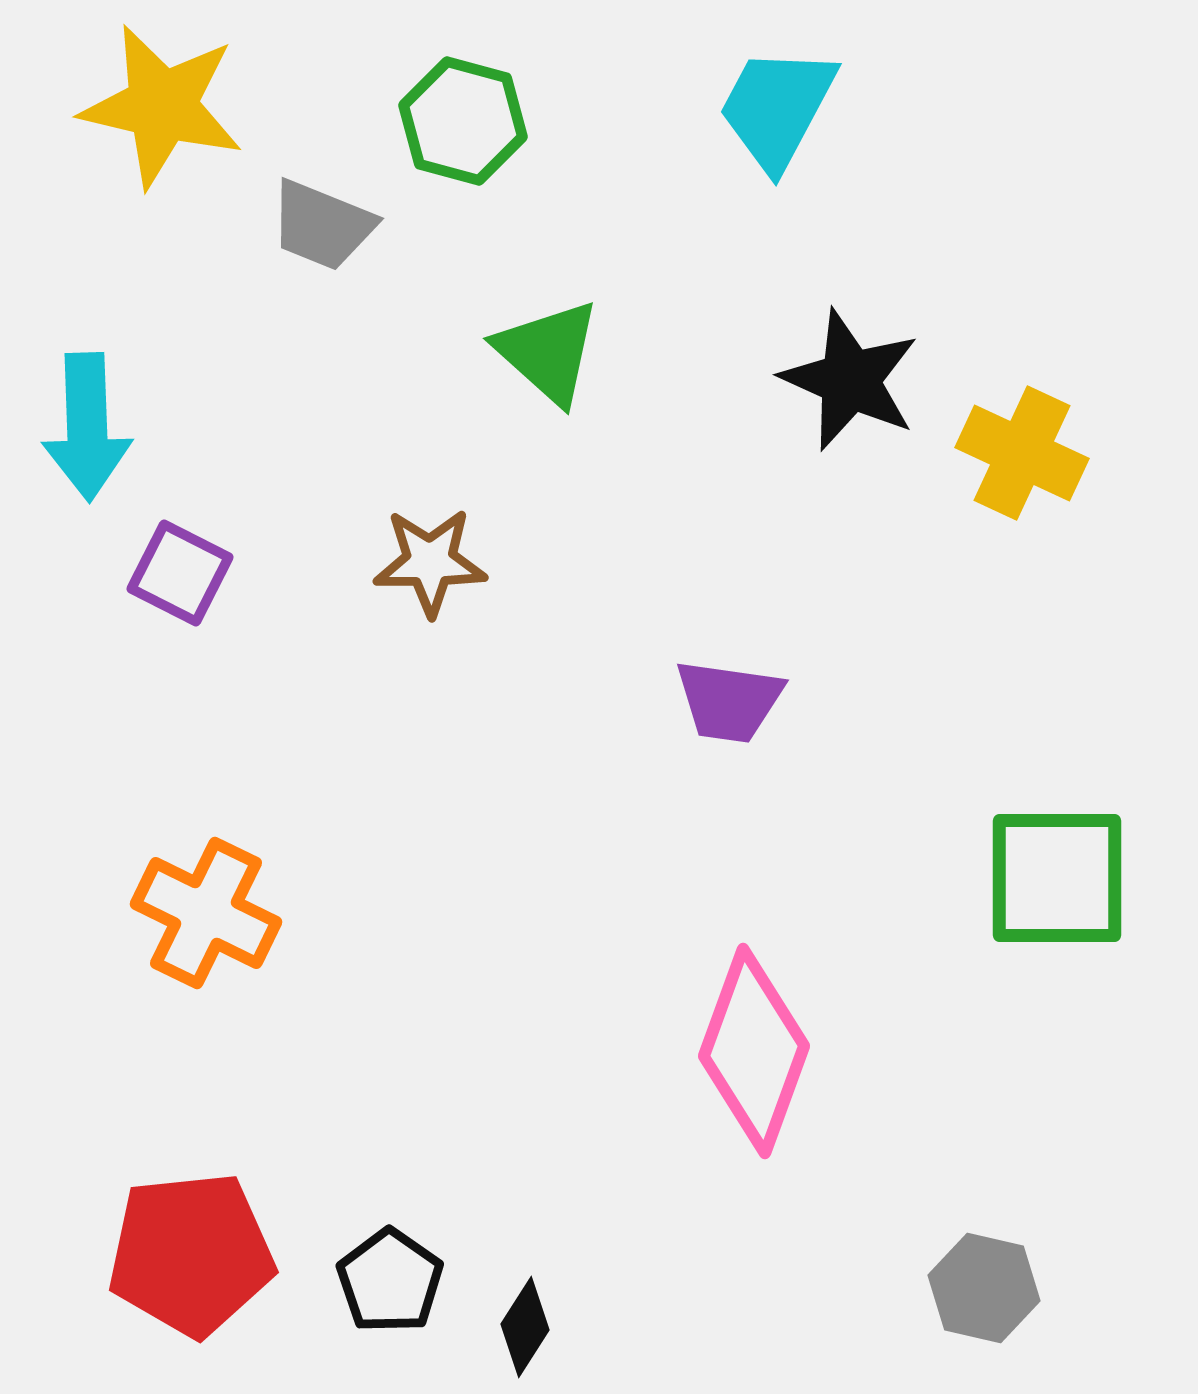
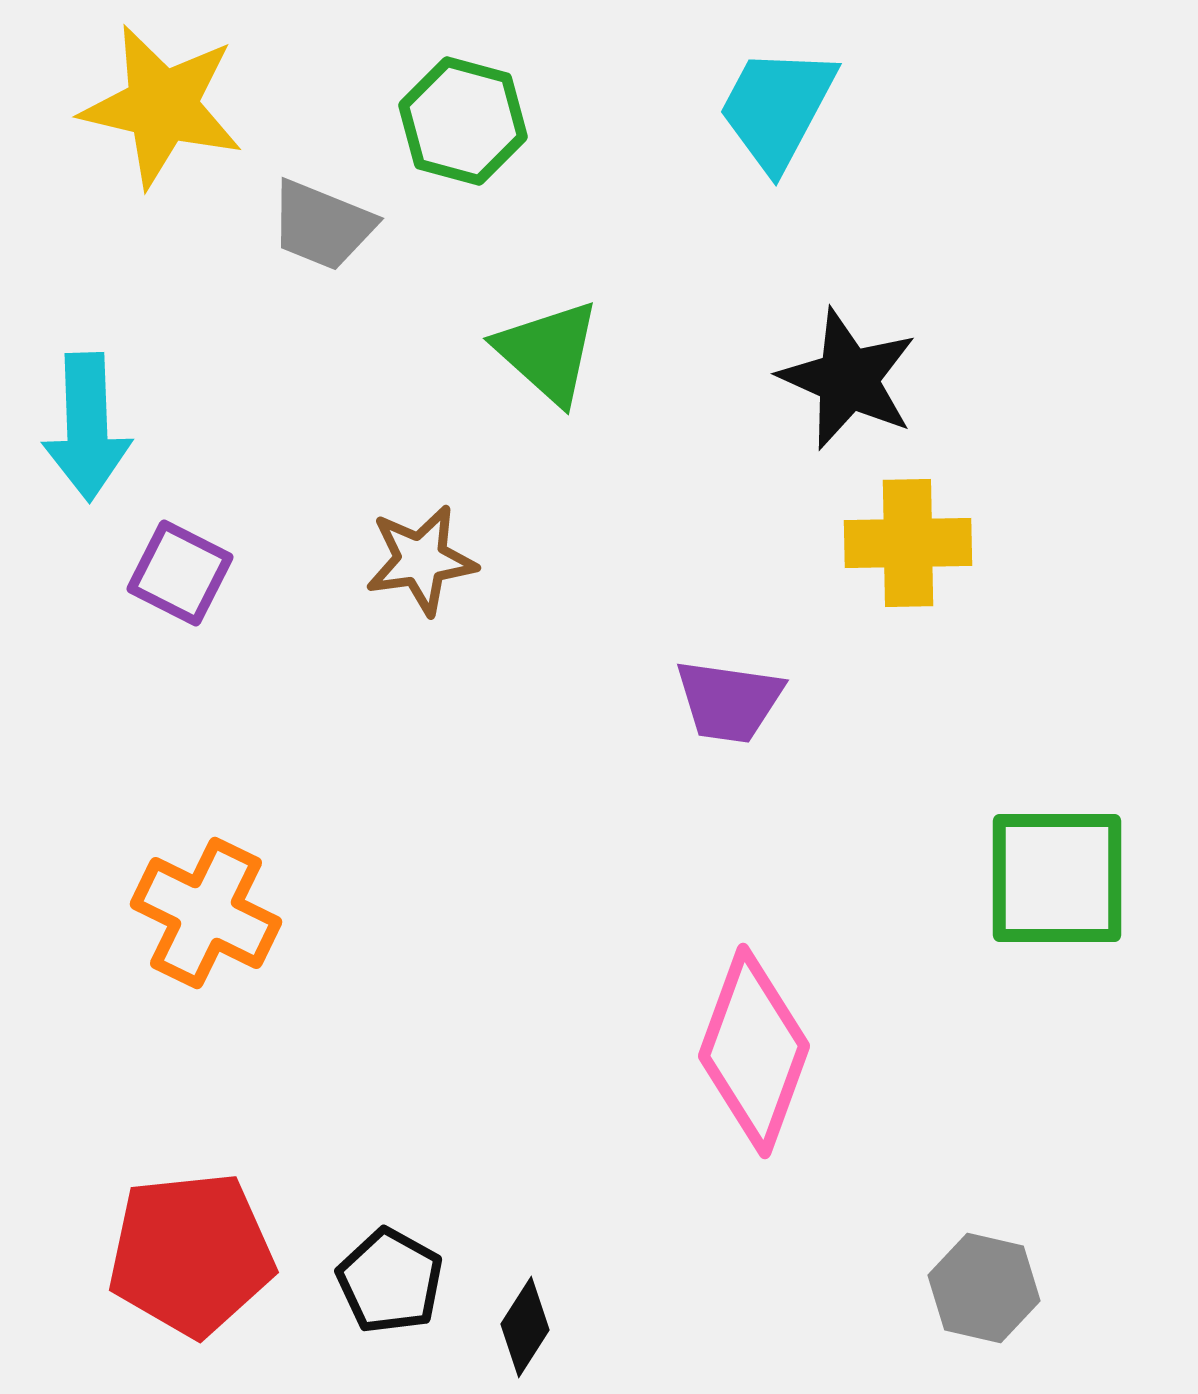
black star: moved 2 px left, 1 px up
yellow cross: moved 114 px left, 90 px down; rotated 26 degrees counterclockwise
brown star: moved 9 px left, 2 px up; rotated 8 degrees counterclockwise
black pentagon: rotated 6 degrees counterclockwise
